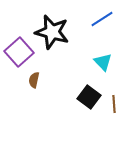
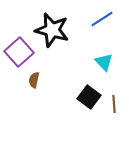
black star: moved 2 px up
cyan triangle: moved 1 px right
